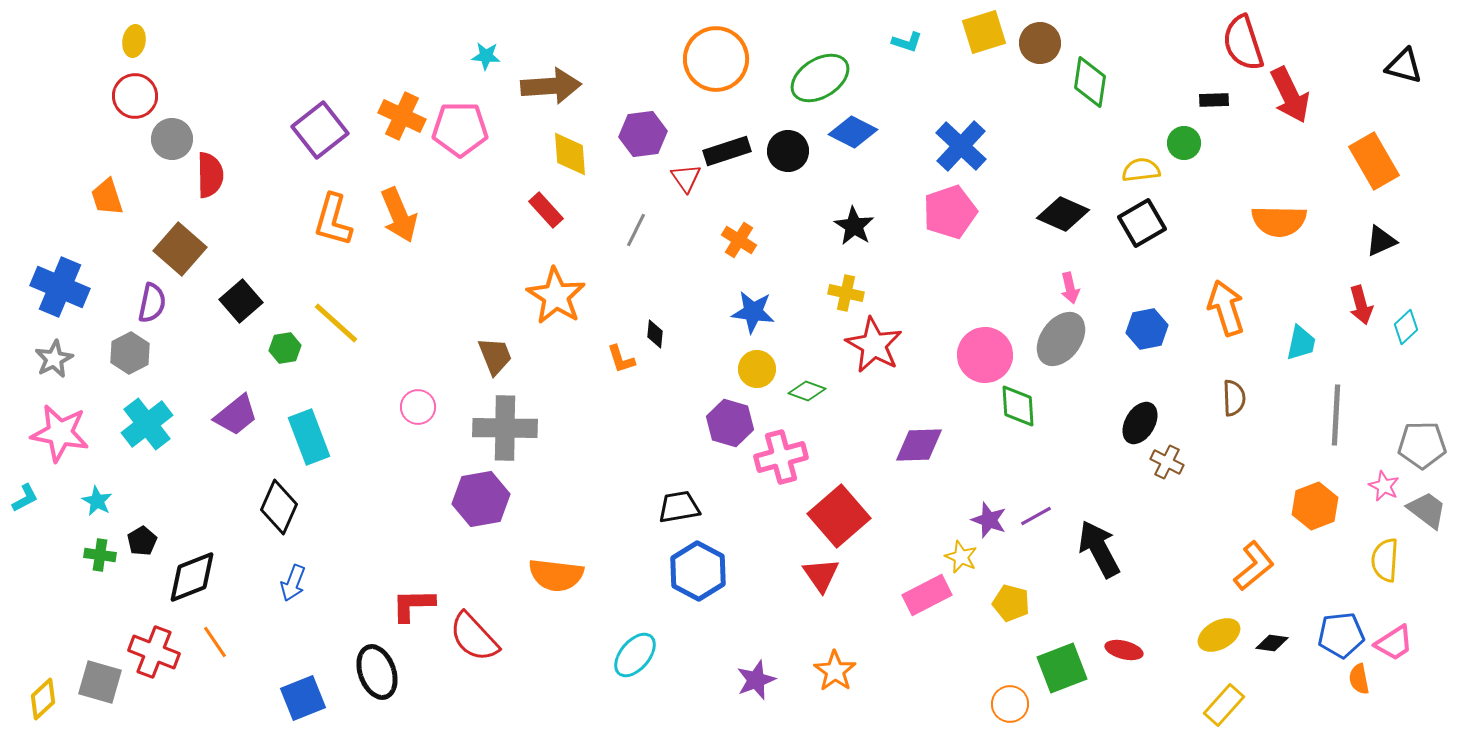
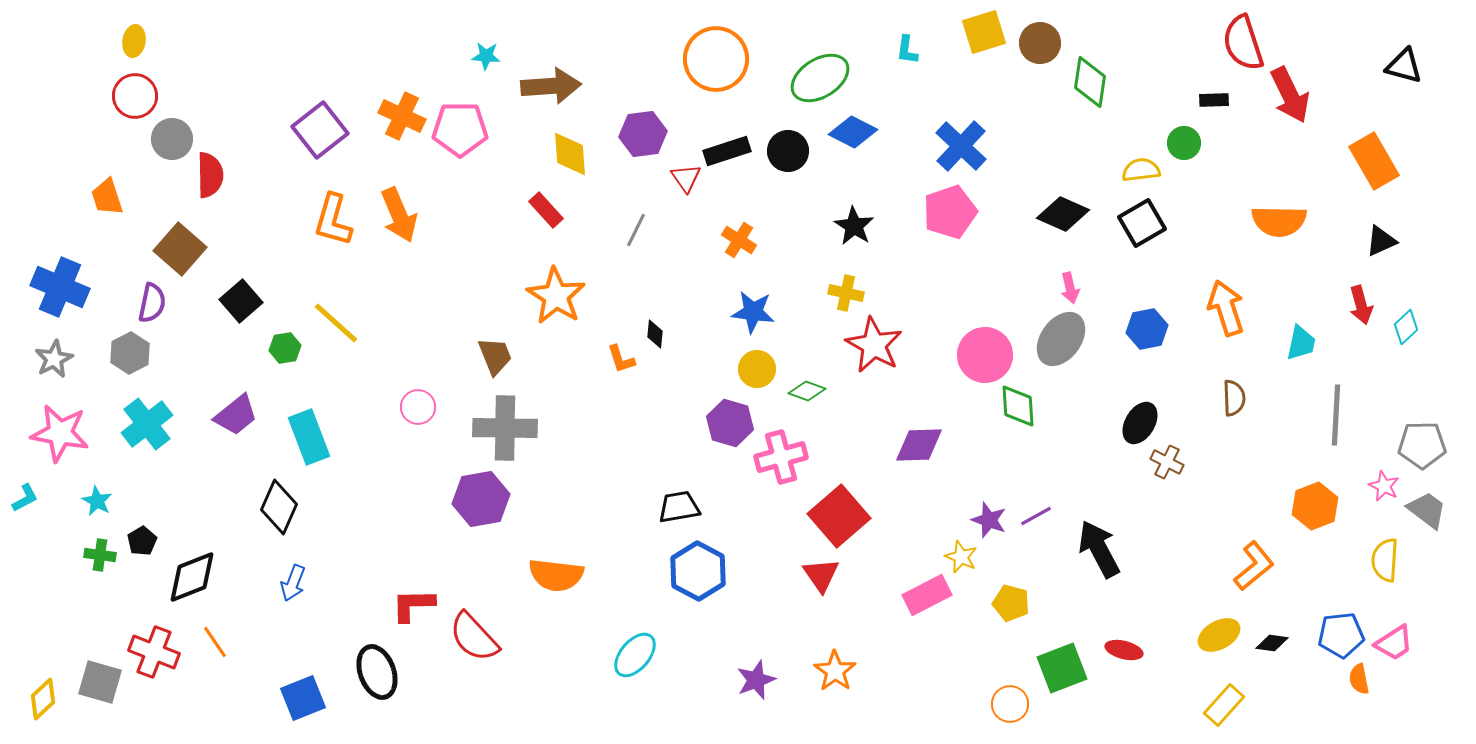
cyan L-shape at (907, 42): moved 8 px down; rotated 80 degrees clockwise
